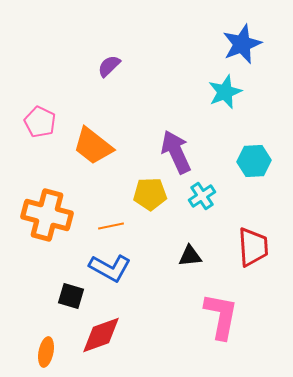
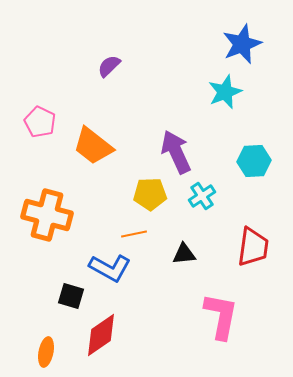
orange line: moved 23 px right, 8 px down
red trapezoid: rotated 12 degrees clockwise
black triangle: moved 6 px left, 2 px up
red diamond: rotated 15 degrees counterclockwise
